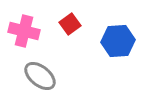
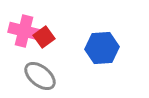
red square: moved 26 px left, 13 px down
blue hexagon: moved 16 px left, 7 px down
